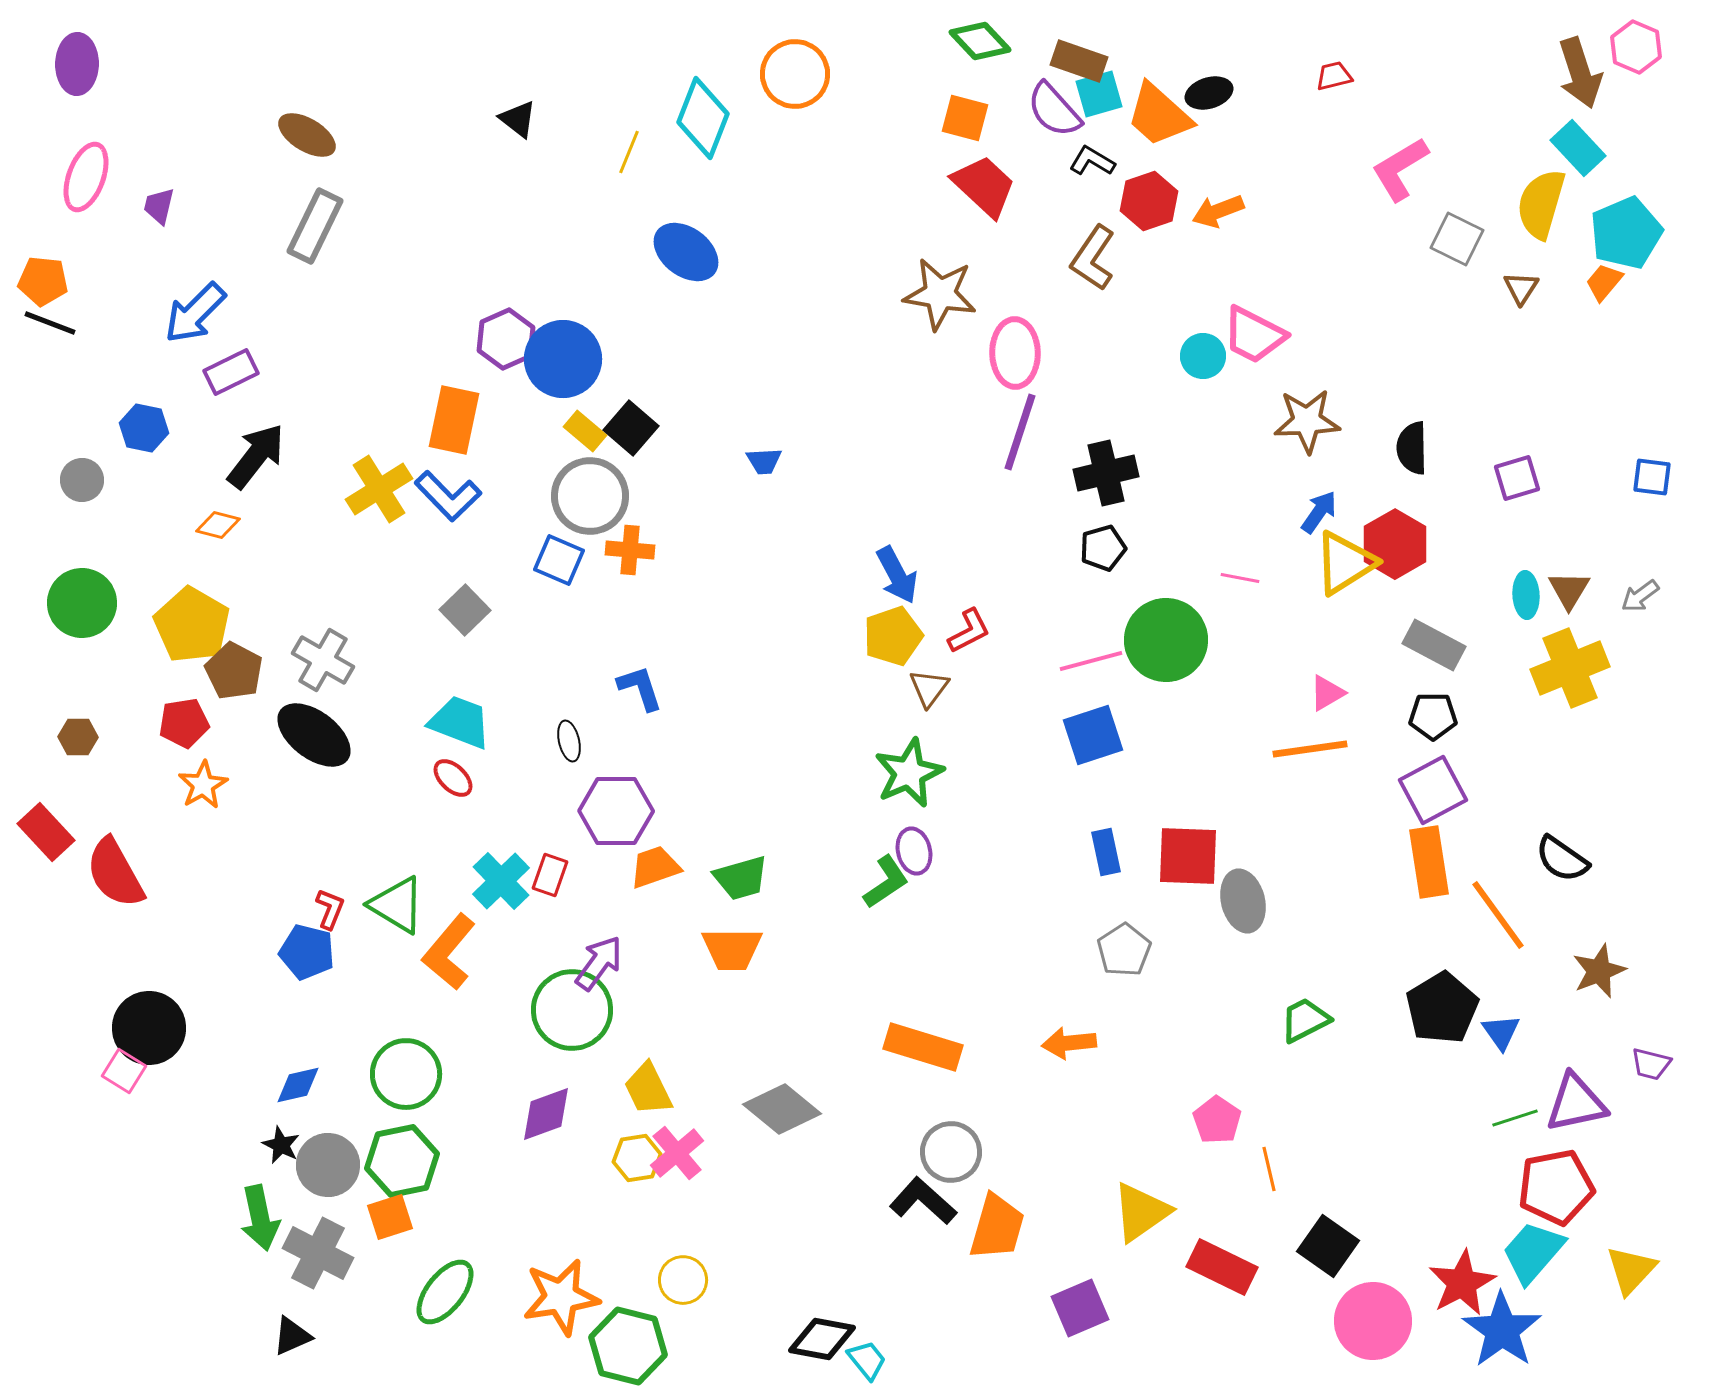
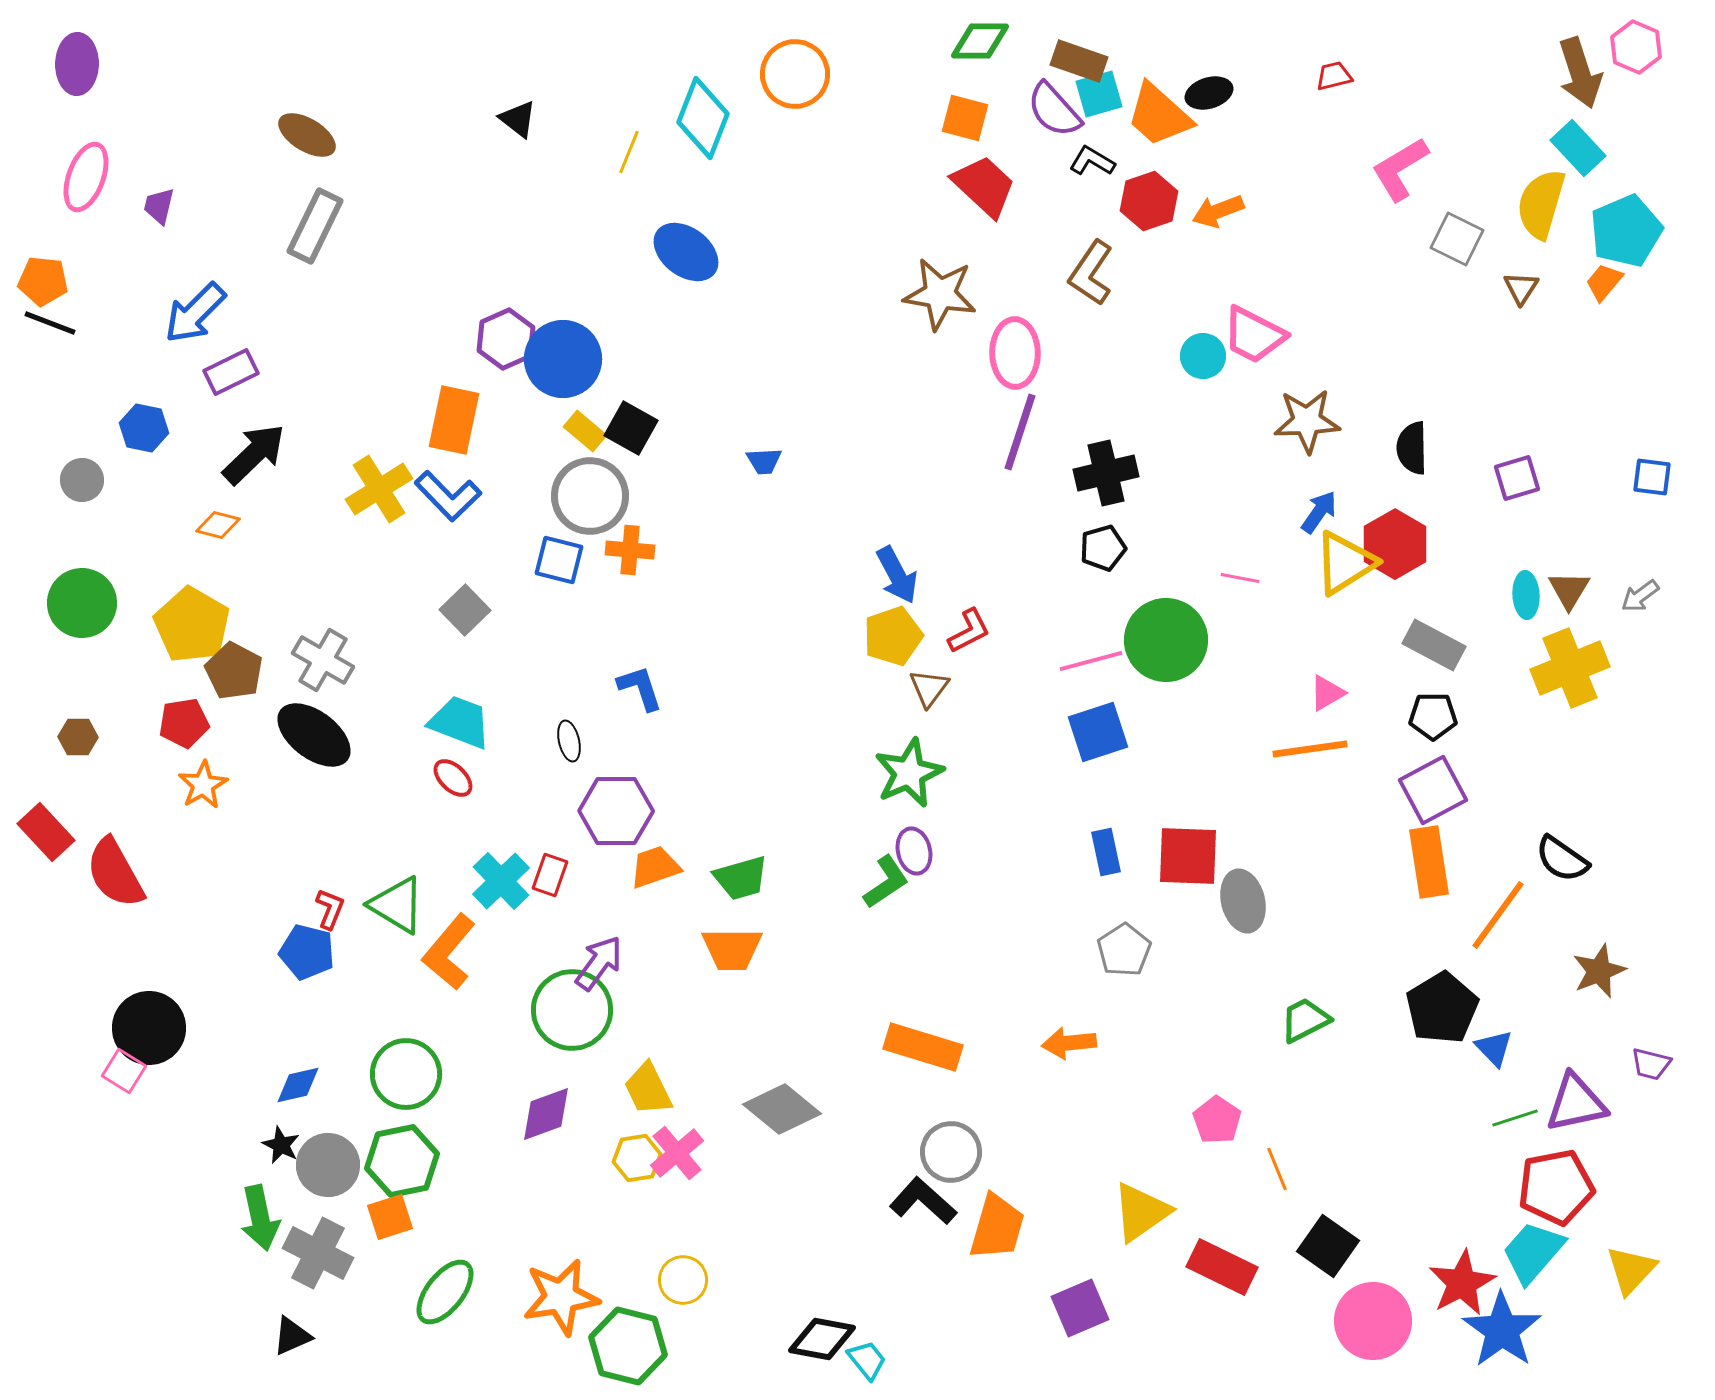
green diamond at (980, 41): rotated 46 degrees counterclockwise
cyan pentagon at (1626, 233): moved 2 px up
brown L-shape at (1093, 258): moved 2 px left, 15 px down
black square at (631, 428): rotated 12 degrees counterclockwise
black arrow at (256, 456): moved 2 px left, 2 px up; rotated 8 degrees clockwise
blue square at (559, 560): rotated 9 degrees counterclockwise
blue square at (1093, 735): moved 5 px right, 3 px up
orange line at (1498, 915): rotated 72 degrees clockwise
blue triangle at (1501, 1032): moved 7 px left, 16 px down; rotated 9 degrees counterclockwise
orange line at (1269, 1169): moved 8 px right; rotated 9 degrees counterclockwise
